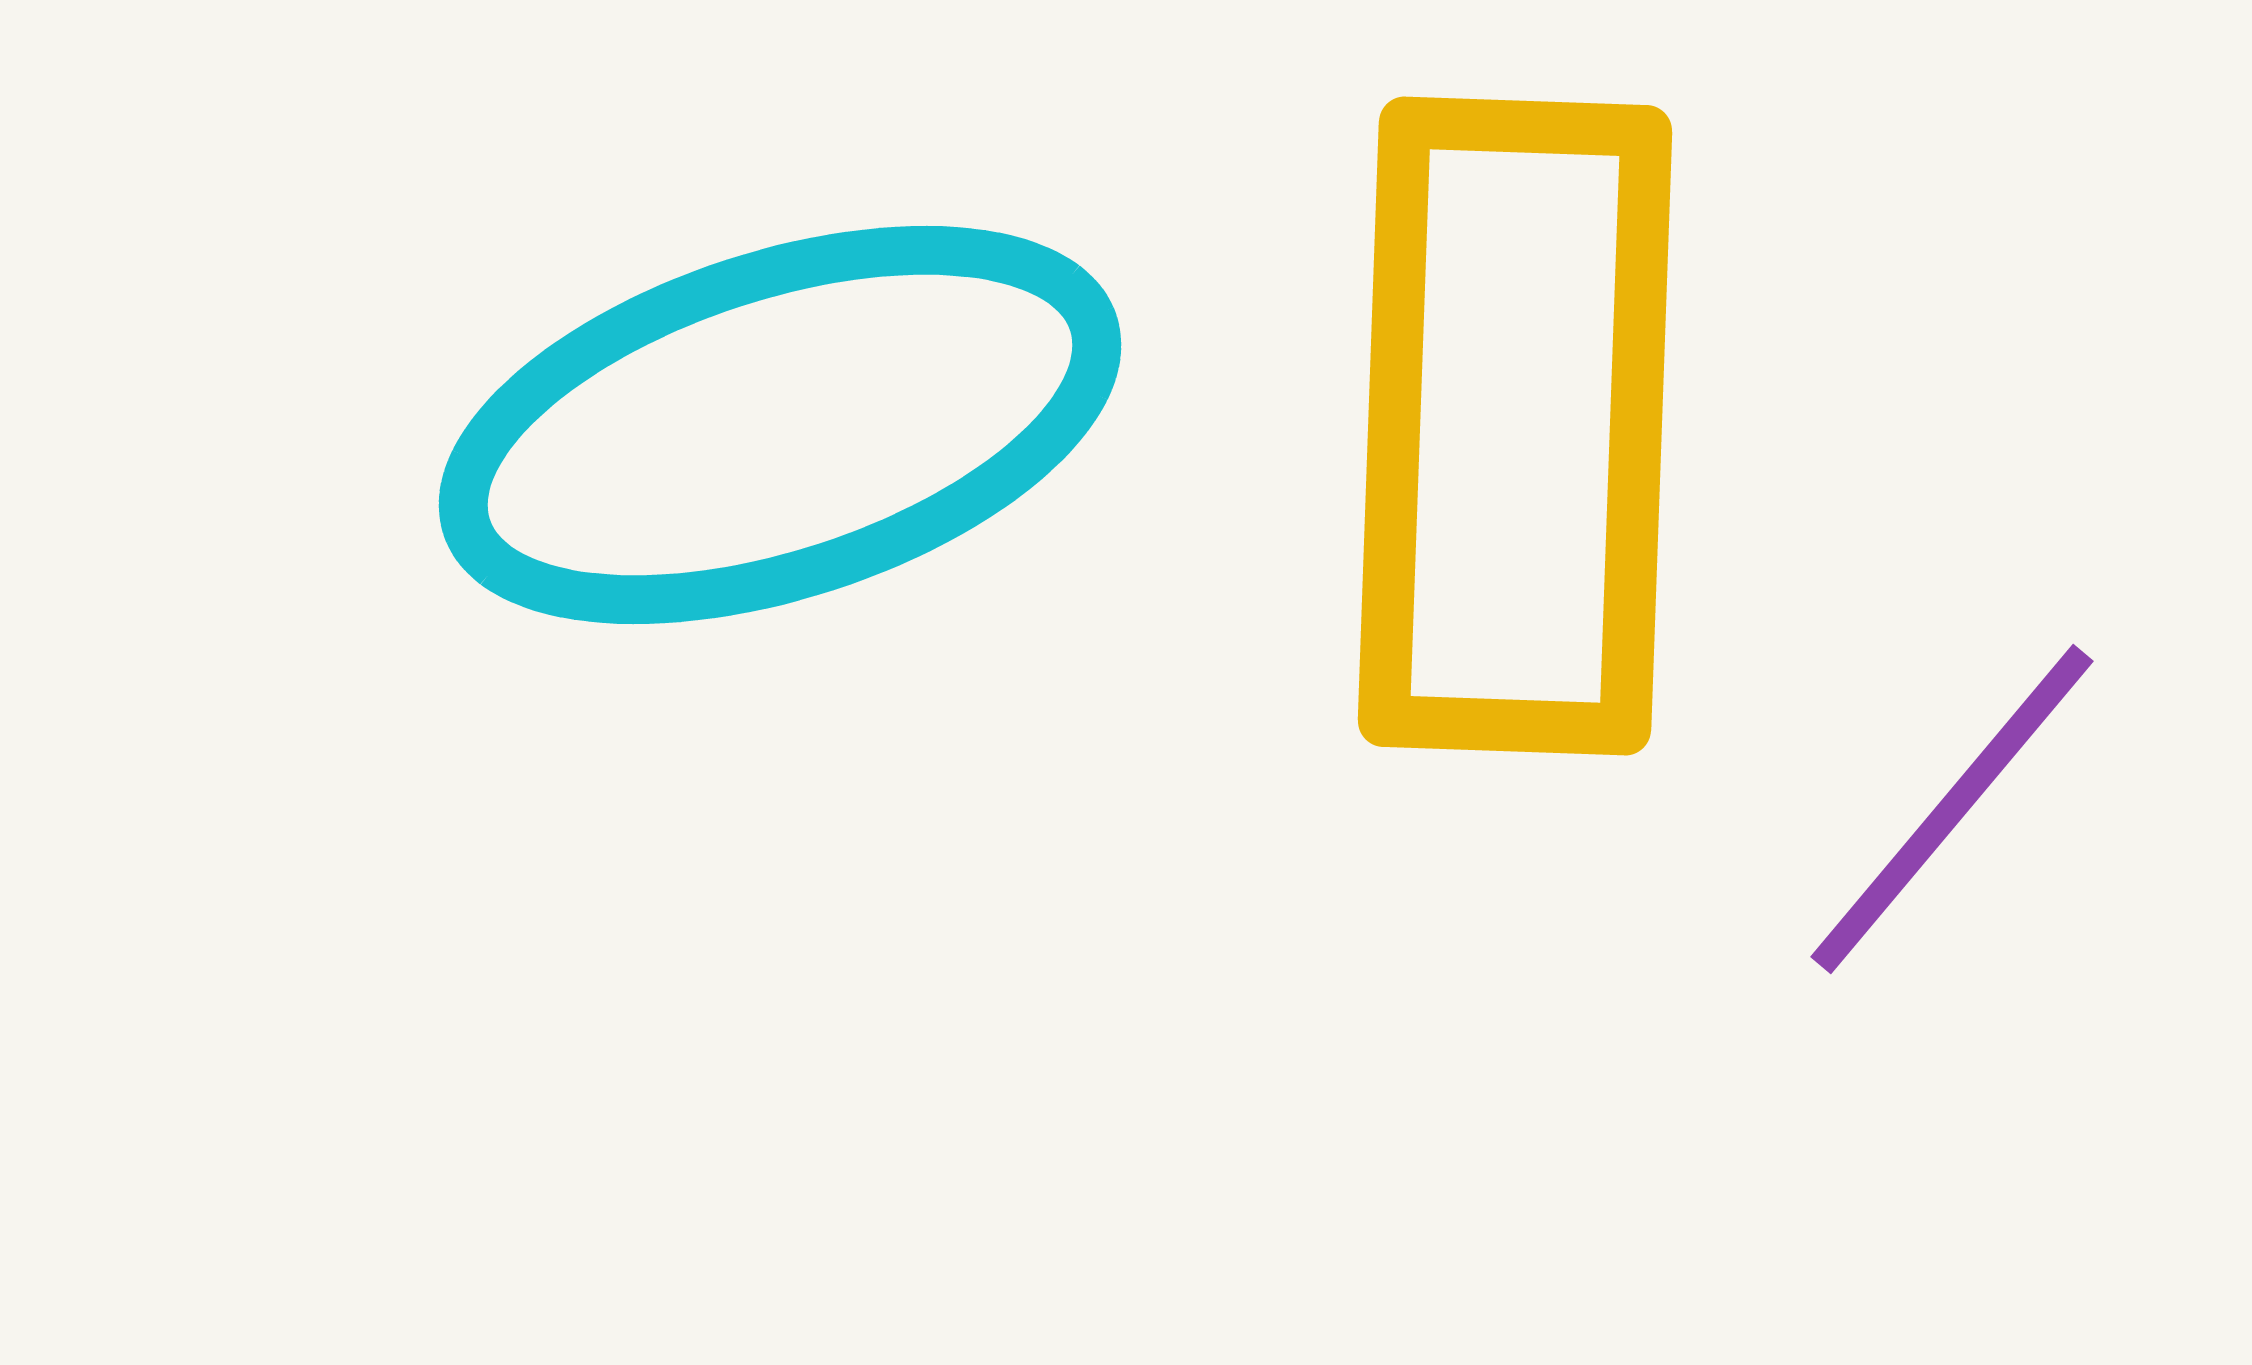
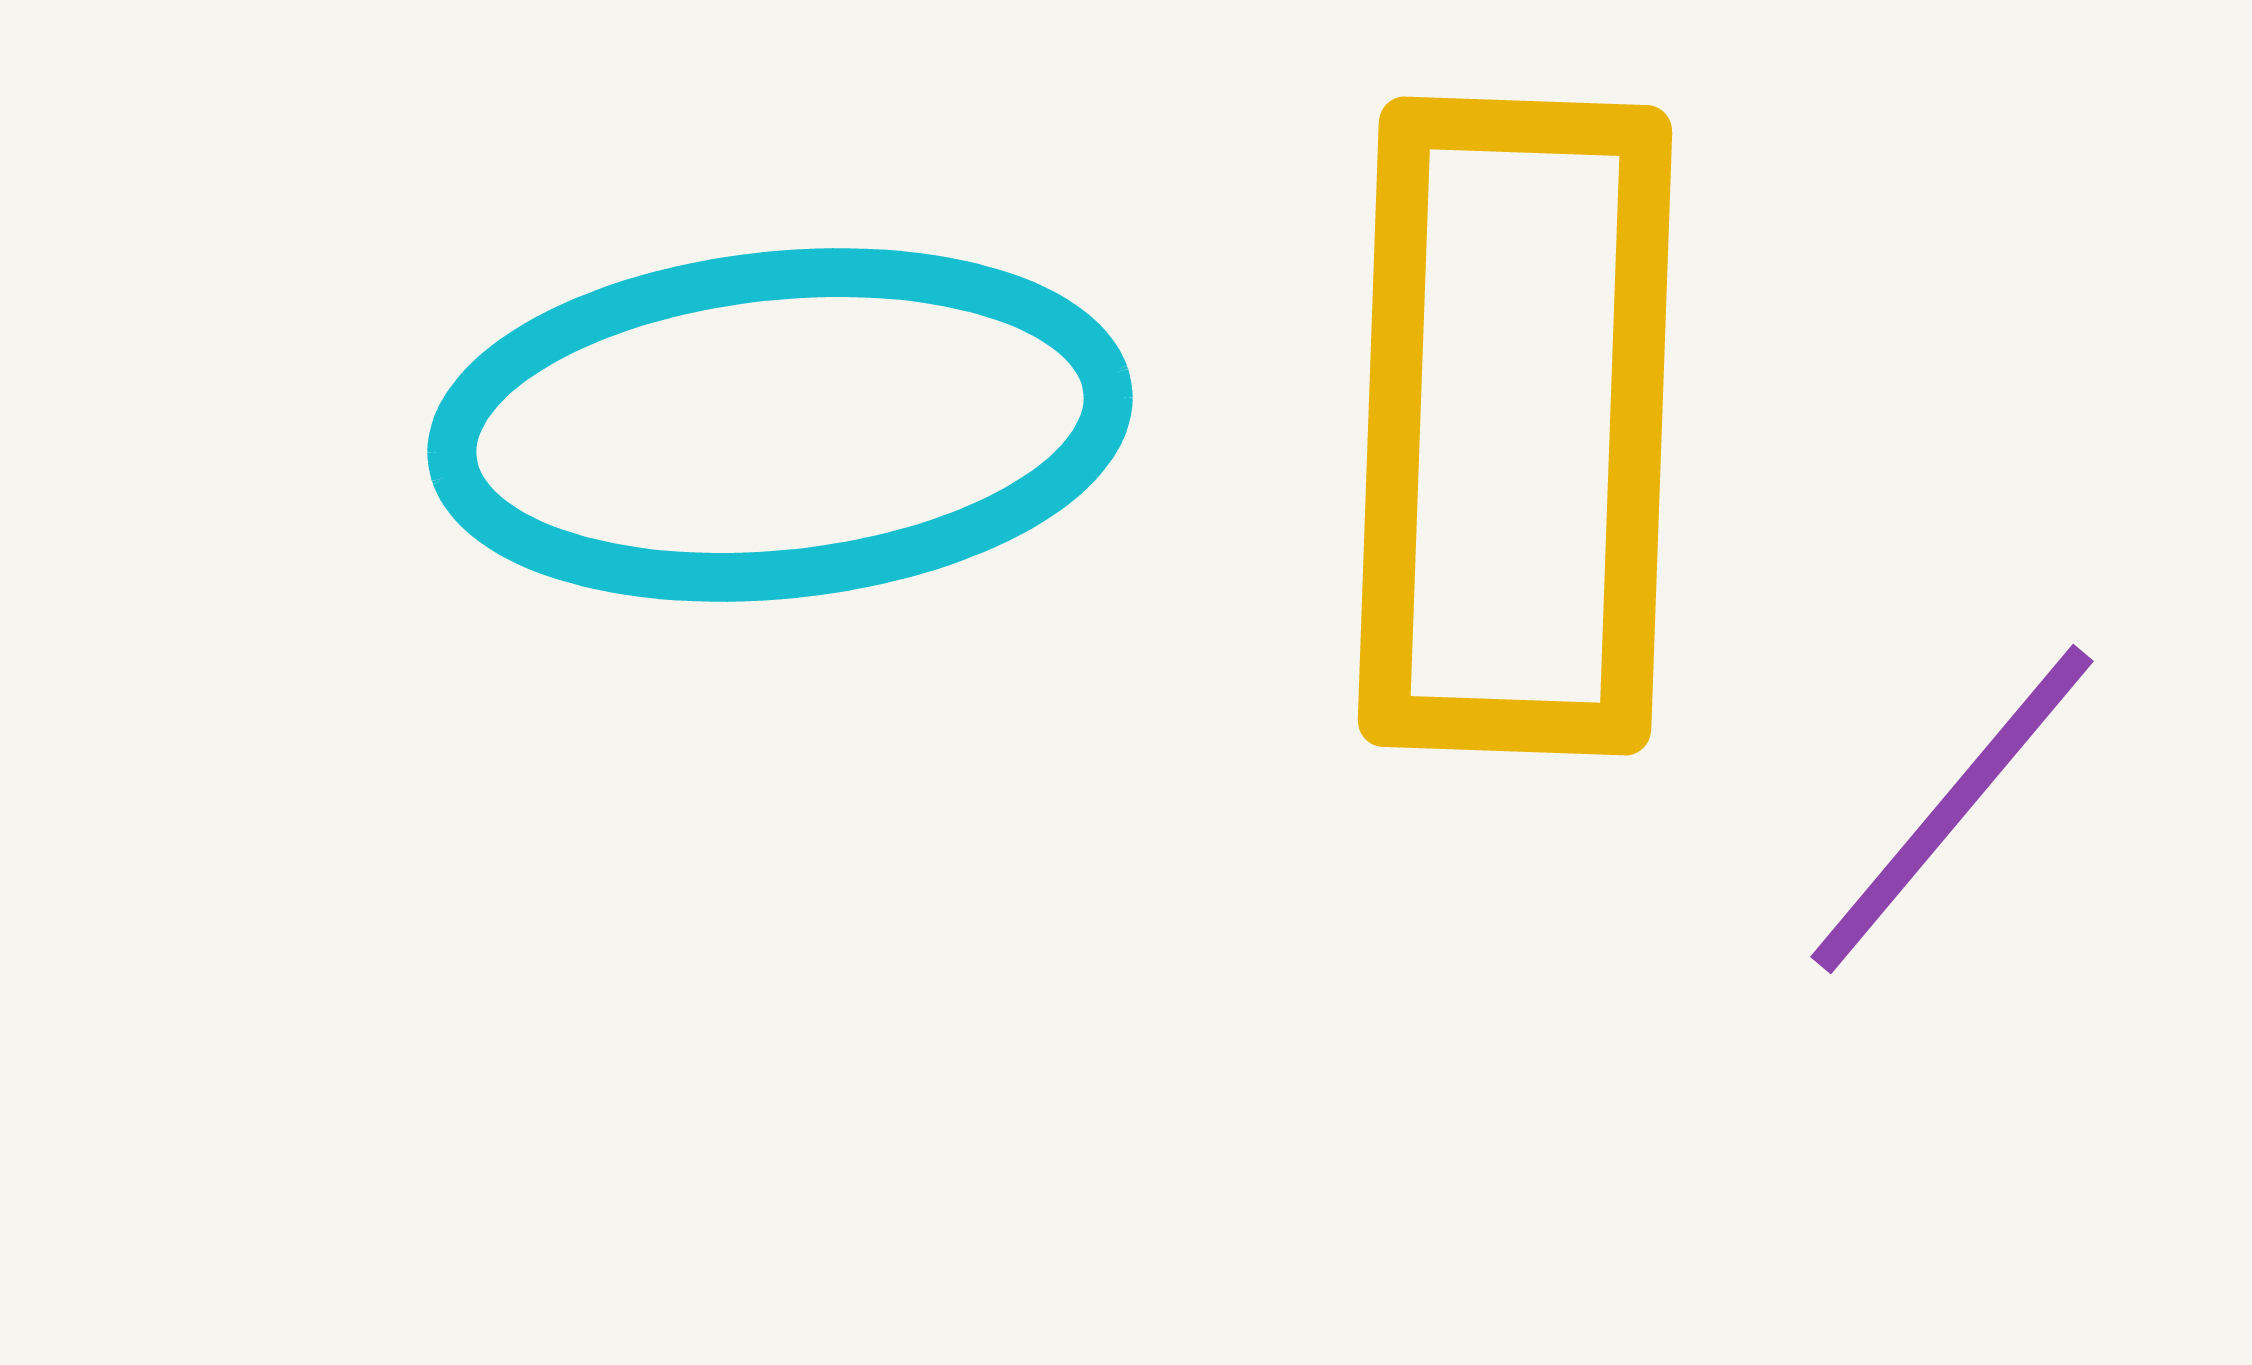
cyan ellipse: rotated 12 degrees clockwise
